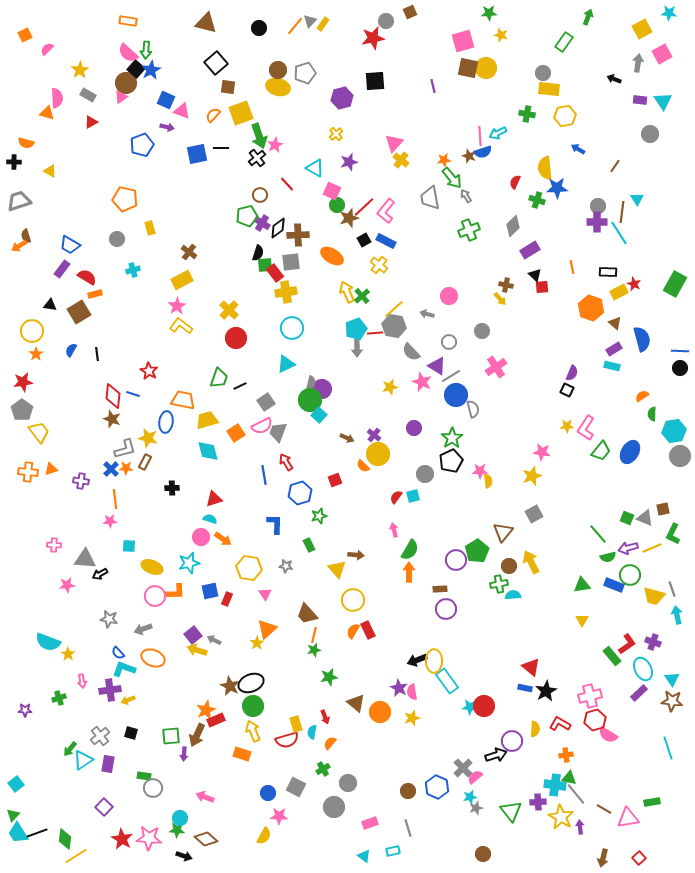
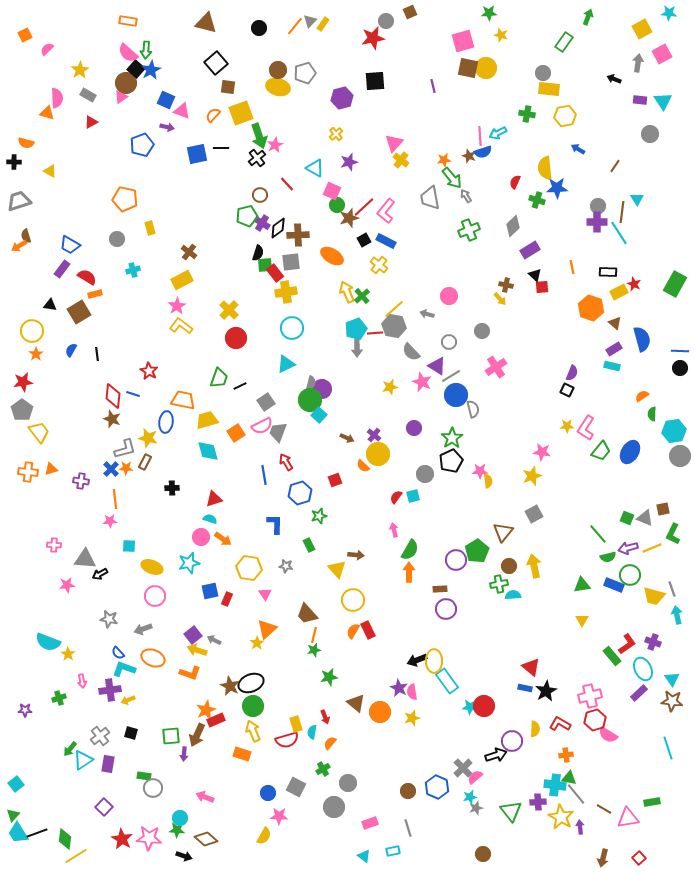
yellow arrow at (531, 562): moved 3 px right, 4 px down; rotated 15 degrees clockwise
orange L-shape at (175, 592): moved 15 px right, 81 px down; rotated 20 degrees clockwise
